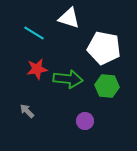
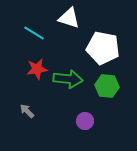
white pentagon: moved 1 px left
